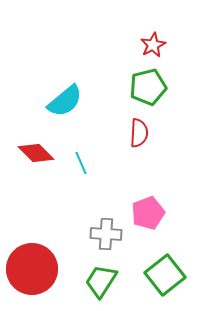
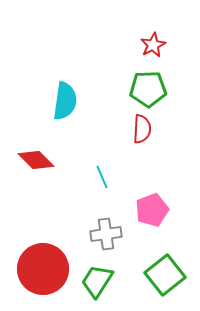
green pentagon: moved 2 px down; rotated 12 degrees clockwise
cyan semicircle: rotated 42 degrees counterclockwise
red semicircle: moved 3 px right, 4 px up
red diamond: moved 7 px down
cyan line: moved 21 px right, 14 px down
pink pentagon: moved 4 px right, 3 px up
gray cross: rotated 12 degrees counterclockwise
red circle: moved 11 px right
green trapezoid: moved 4 px left
